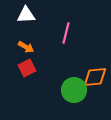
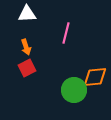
white triangle: moved 1 px right, 1 px up
orange arrow: rotated 42 degrees clockwise
